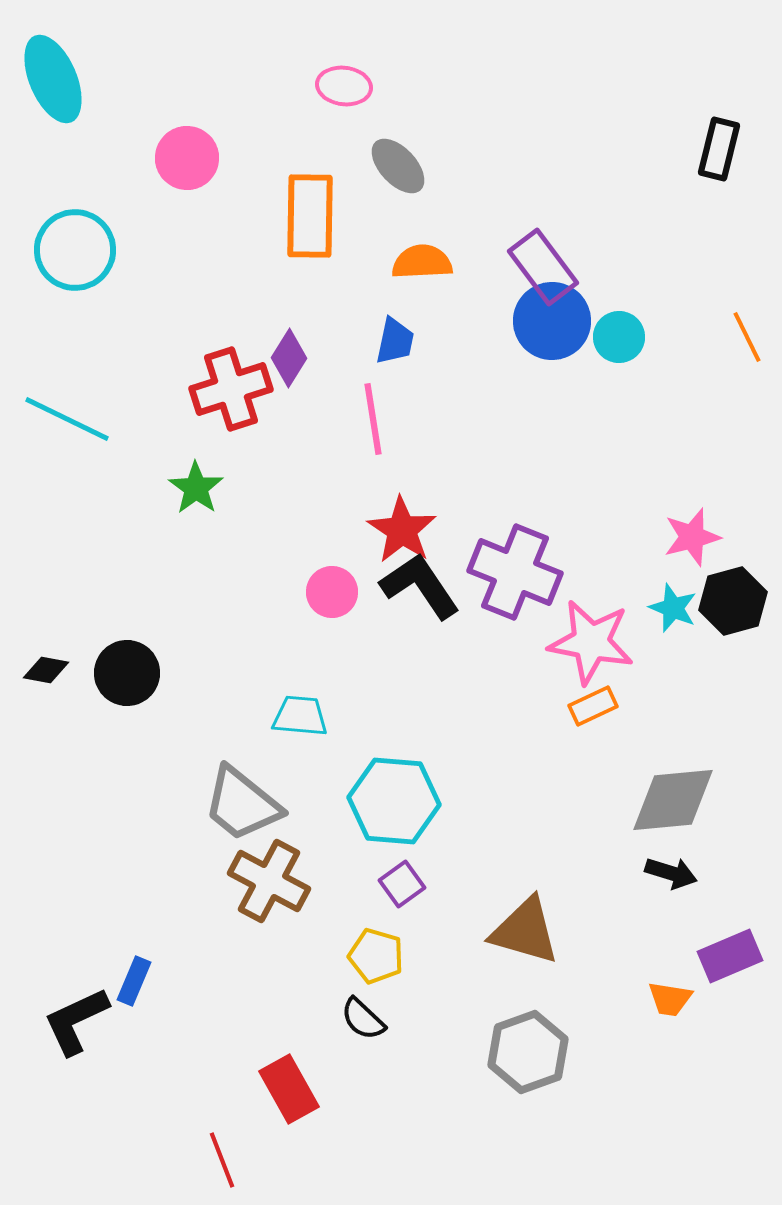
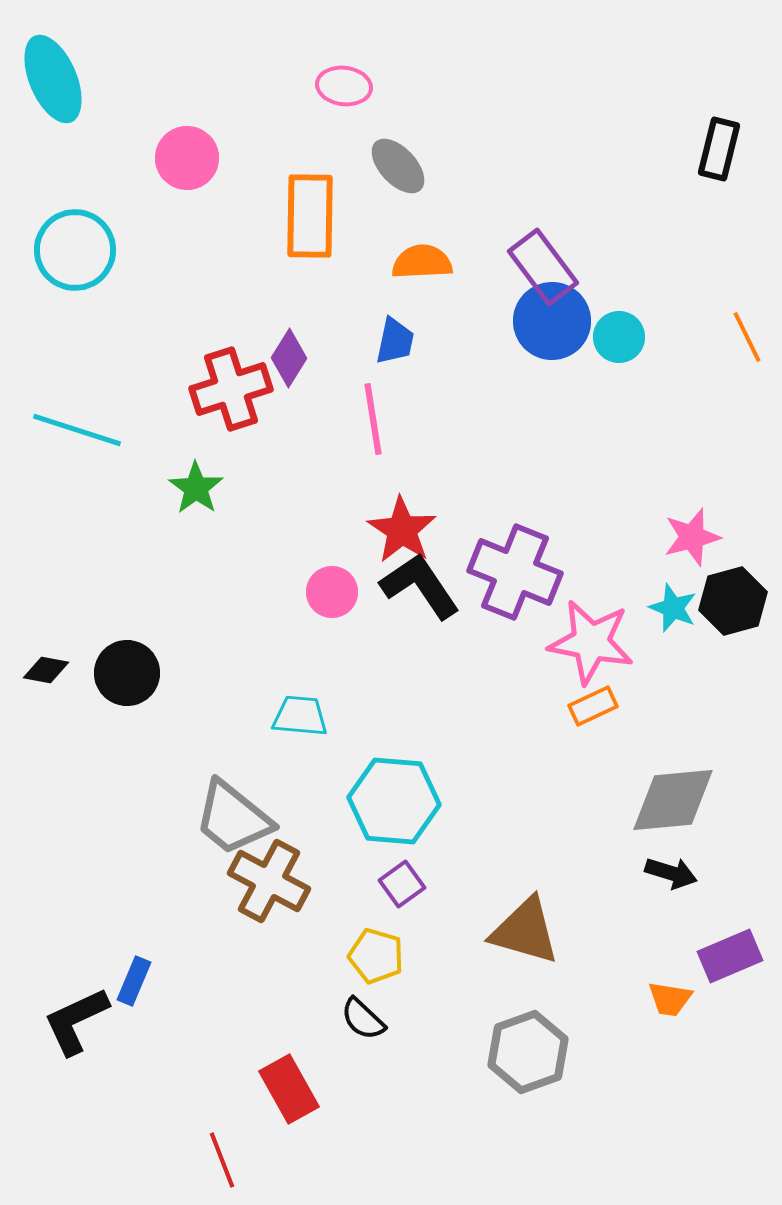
cyan line at (67, 419): moved 10 px right, 11 px down; rotated 8 degrees counterclockwise
gray trapezoid at (242, 804): moved 9 px left, 14 px down
